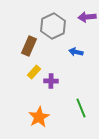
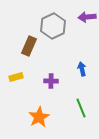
blue arrow: moved 6 px right, 17 px down; rotated 64 degrees clockwise
yellow rectangle: moved 18 px left, 5 px down; rotated 32 degrees clockwise
